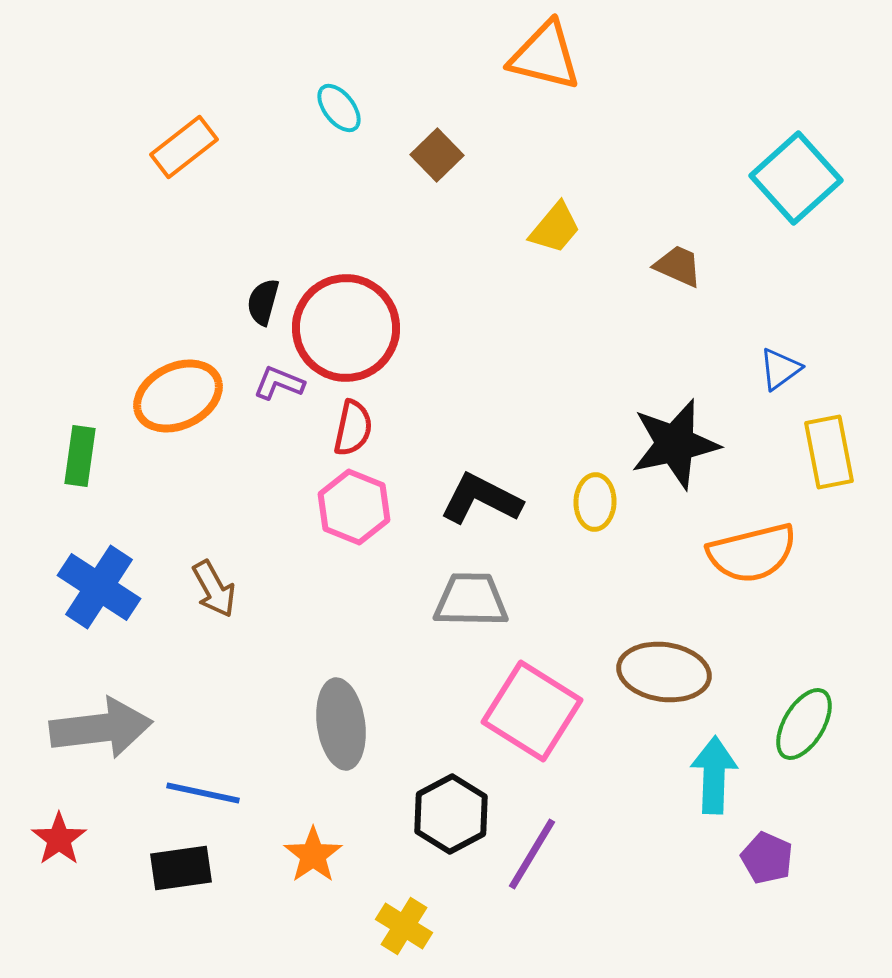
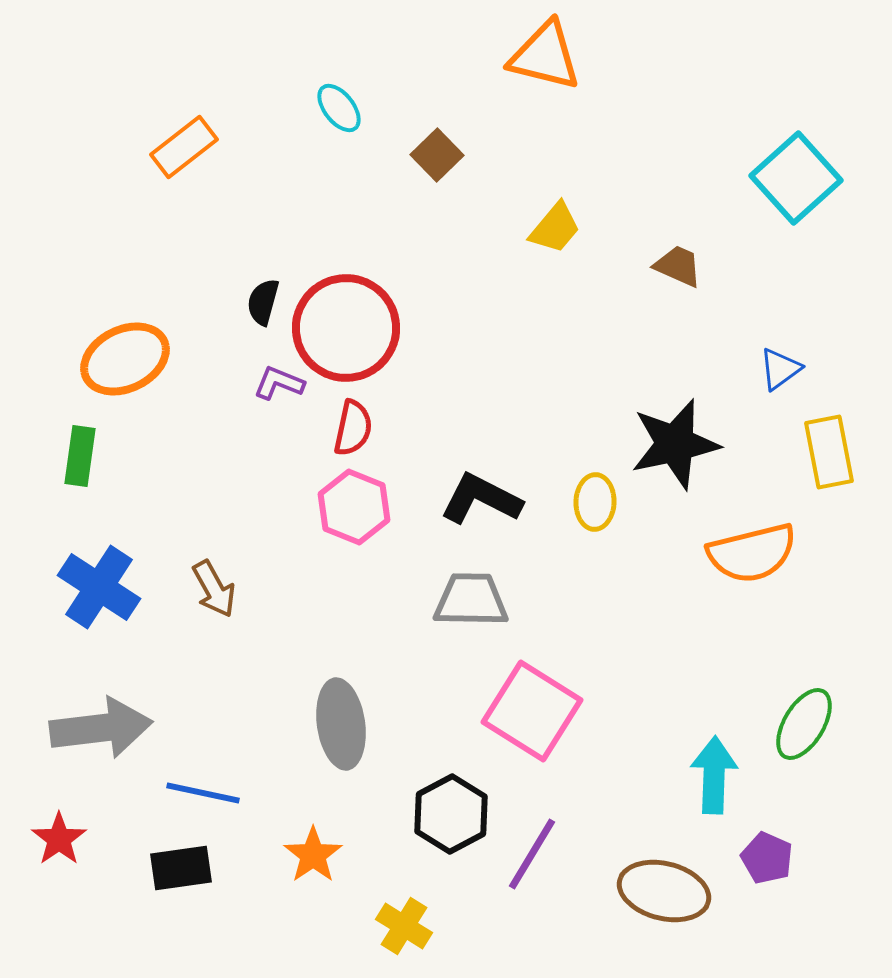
orange ellipse: moved 53 px left, 37 px up
brown ellipse: moved 219 px down; rotated 6 degrees clockwise
